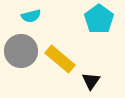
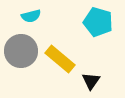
cyan pentagon: moved 1 px left, 3 px down; rotated 20 degrees counterclockwise
